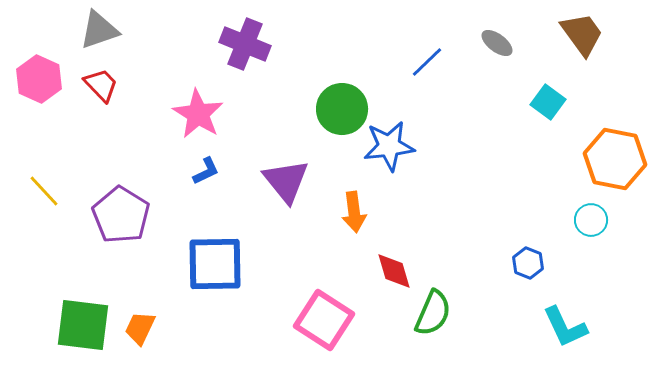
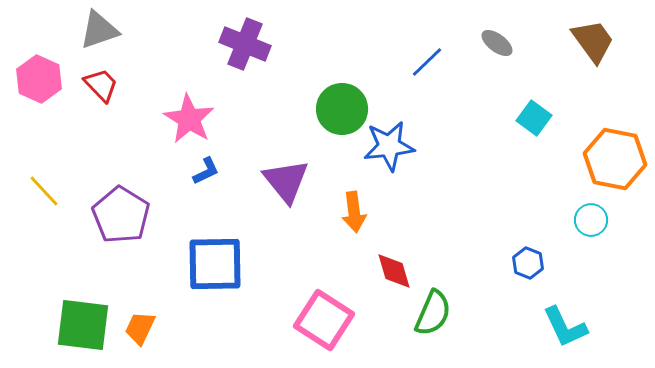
brown trapezoid: moved 11 px right, 7 px down
cyan square: moved 14 px left, 16 px down
pink star: moved 9 px left, 5 px down
